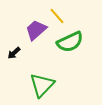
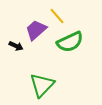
black arrow: moved 2 px right, 7 px up; rotated 112 degrees counterclockwise
